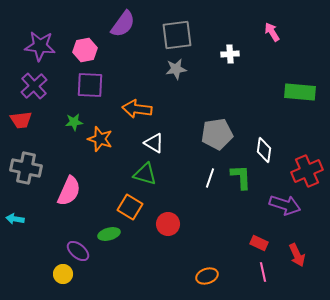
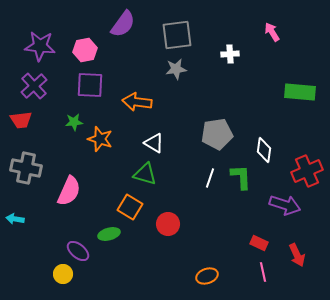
orange arrow: moved 7 px up
